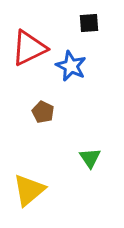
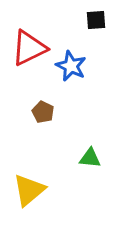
black square: moved 7 px right, 3 px up
green triangle: rotated 50 degrees counterclockwise
